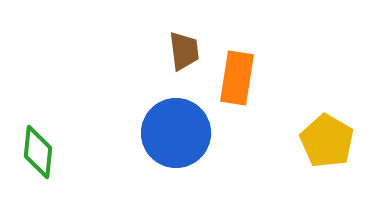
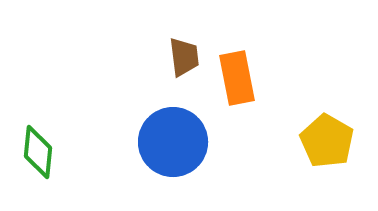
brown trapezoid: moved 6 px down
orange rectangle: rotated 20 degrees counterclockwise
blue circle: moved 3 px left, 9 px down
